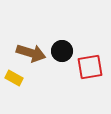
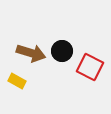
red square: rotated 36 degrees clockwise
yellow rectangle: moved 3 px right, 3 px down
